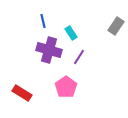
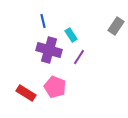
cyan rectangle: moved 2 px down
pink pentagon: moved 11 px left; rotated 15 degrees counterclockwise
red rectangle: moved 4 px right
